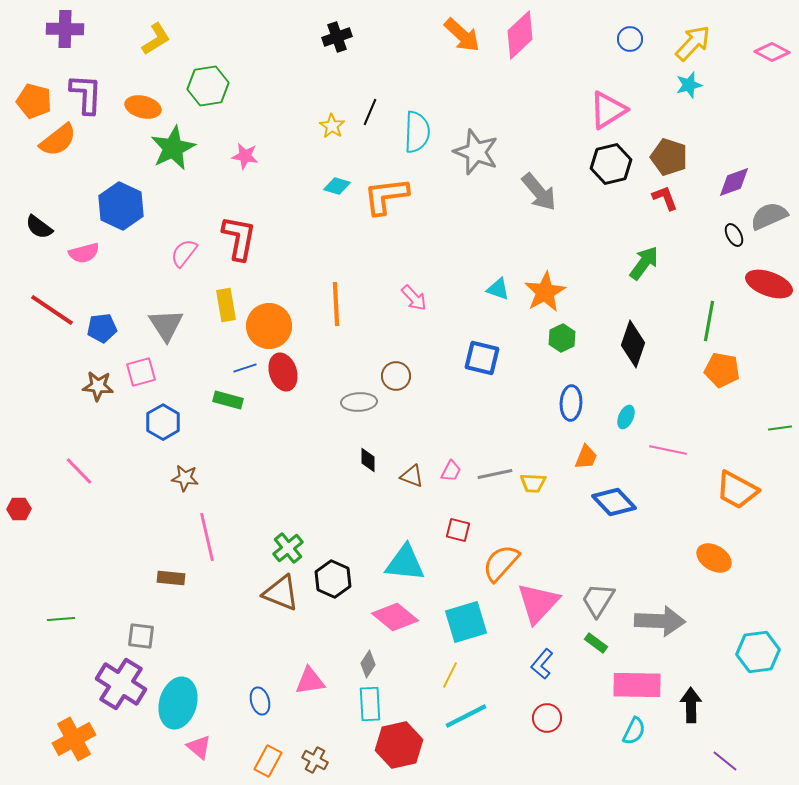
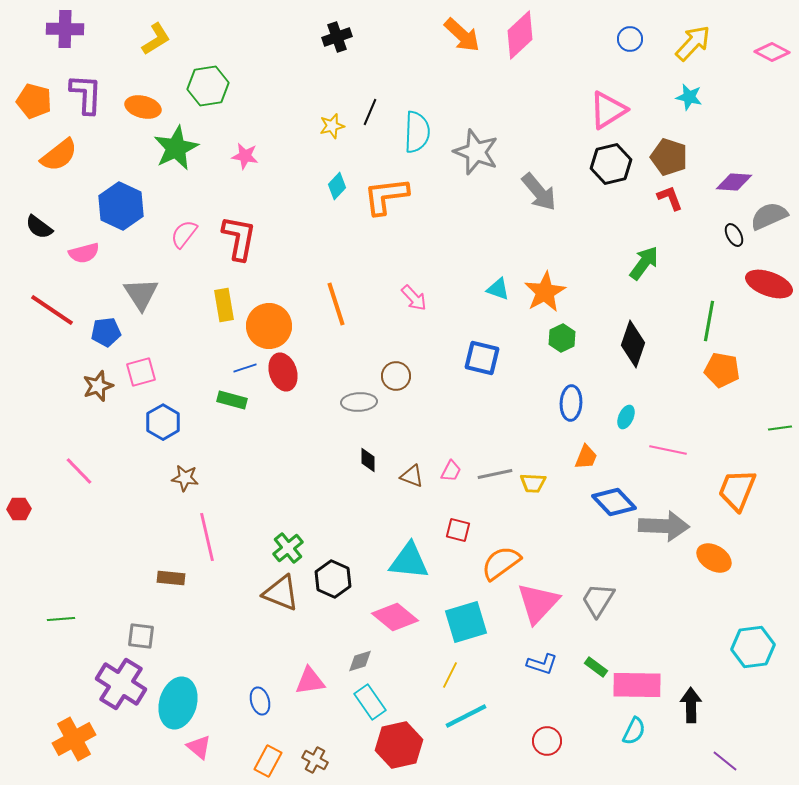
cyan star at (689, 85): moved 12 px down; rotated 28 degrees clockwise
yellow star at (332, 126): rotated 25 degrees clockwise
orange semicircle at (58, 140): moved 1 px right, 15 px down
green star at (173, 148): moved 3 px right
purple diamond at (734, 182): rotated 24 degrees clockwise
cyan diamond at (337, 186): rotated 64 degrees counterclockwise
red L-shape at (665, 198): moved 5 px right
pink semicircle at (184, 253): moved 19 px up
orange line at (336, 304): rotated 15 degrees counterclockwise
yellow rectangle at (226, 305): moved 2 px left
gray triangle at (166, 325): moved 25 px left, 31 px up
blue pentagon at (102, 328): moved 4 px right, 4 px down
brown star at (98, 386): rotated 24 degrees counterclockwise
green rectangle at (228, 400): moved 4 px right
orange trapezoid at (737, 490): rotated 84 degrees clockwise
cyan triangle at (405, 563): moved 4 px right, 2 px up
orange semicircle at (501, 563): rotated 12 degrees clockwise
gray arrow at (660, 621): moved 4 px right, 95 px up
green rectangle at (596, 643): moved 24 px down
cyan hexagon at (758, 652): moved 5 px left, 5 px up
gray diamond at (368, 664): moved 8 px left, 3 px up; rotated 40 degrees clockwise
blue L-shape at (542, 664): rotated 112 degrees counterclockwise
cyan rectangle at (370, 704): moved 2 px up; rotated 32 degrees counterclockwise
red circle at (547, 718): moved 23 px down
